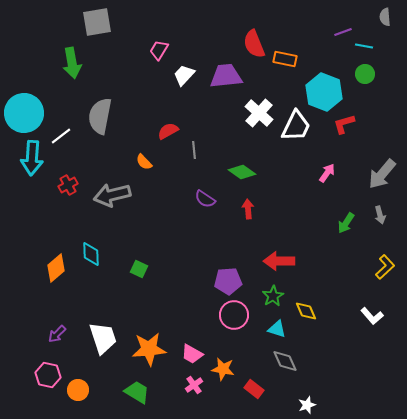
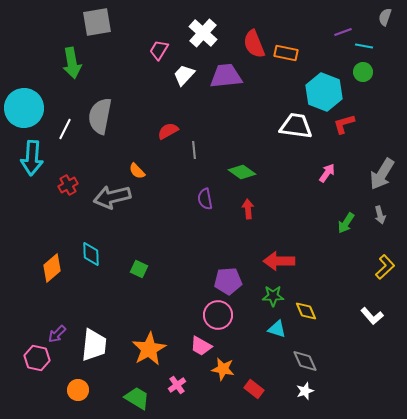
gray semicircle at (385, 17): rotated 24 degrees clockwise
orange rectangle at (285, 59): moved 1 px right, 6 px up
green circle at (365, 74): moved 2 px left, 2 px up
cyan circle at (24, 113): moved 5 px up
white cross at (259, 113): moved 56 px left, 80 px up
white trapezoid at (296, 126): rotated 108 degrees counterclockwise
white line at (61, 136): moved 4 px right, 7 px up; rotated 25 degrees counterclockwise
orange semicircle at (144, 162): moved 7 px left, 9 px down
gray arrow at (382, 174): rotated 8 degrees counterclockwise
gray arrow at (112, 195): moved 2 px down
purple semicircle at (205, 199): rotated 45 degrees clockwise
orange diamond at (56, 268): moved 4 px left
green star at (273, 296): rotated 30 degrees clockwise
pink circle at (234, 315): moved 16 px left
white trapezoid at (103, 338): moved 9 px left, 7 px down; rotated 24 degrees clockwise
orange star at (149, 349): rotated 24 degrees counterclockwise
pink trapezoid at (192, 354): moved 9 px right, 8 px up
gray diamond at (285, 361): moved 20 px right
pink hexagon at (48, 375): moved 11 px left, 17 px up
pink cross at (194, 385): moved 17 px left
green trapezoid at (137, 392): moved 6 px down
white star at (307, 405): moved 2 px left, 14 px up
